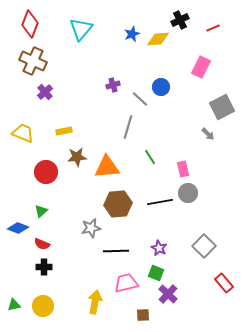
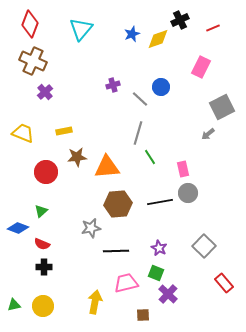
yellow diamond at (158, 39): rotated 15 degrees counterclockwise
gray line at (128, 127): moved 10 px right, 6 px down
gray arrow at (208, 134): rotated 96 degrees clockwise
